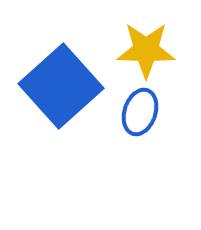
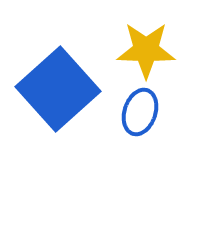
blue square: moved 3 px left, 3 px down
